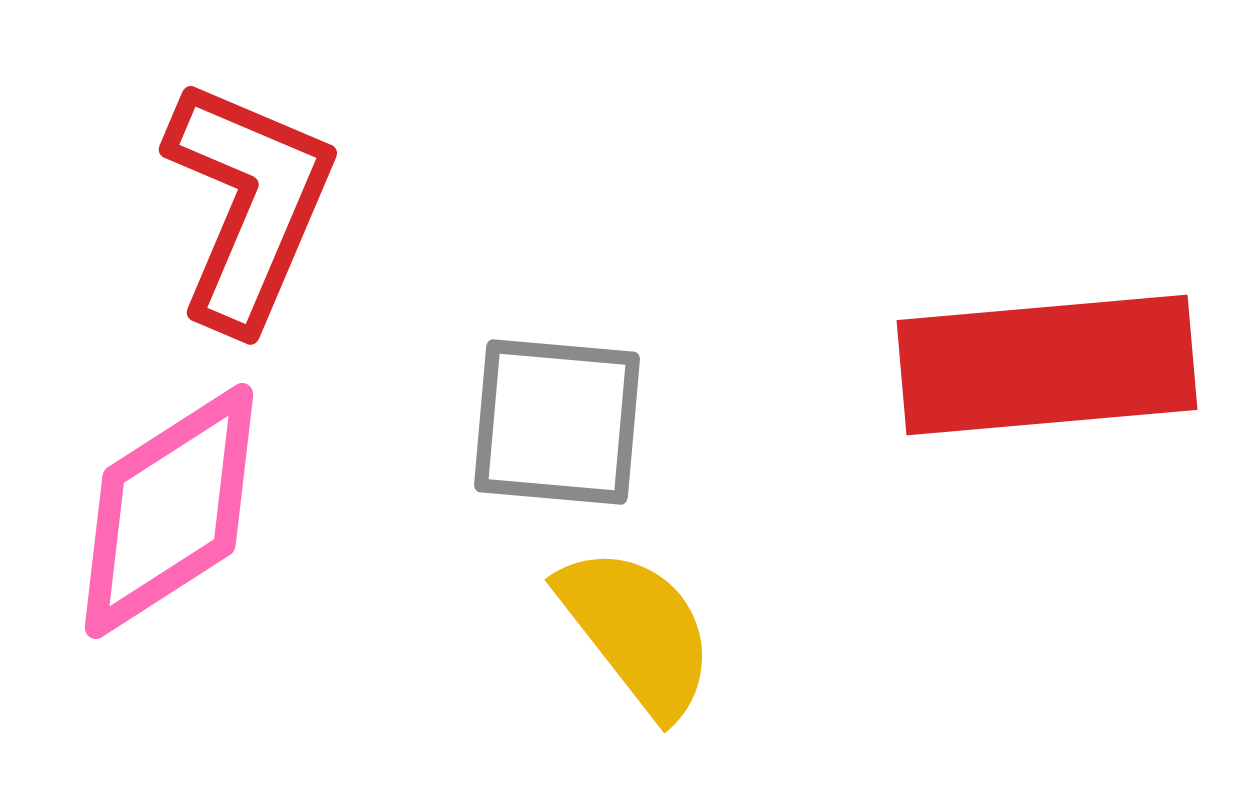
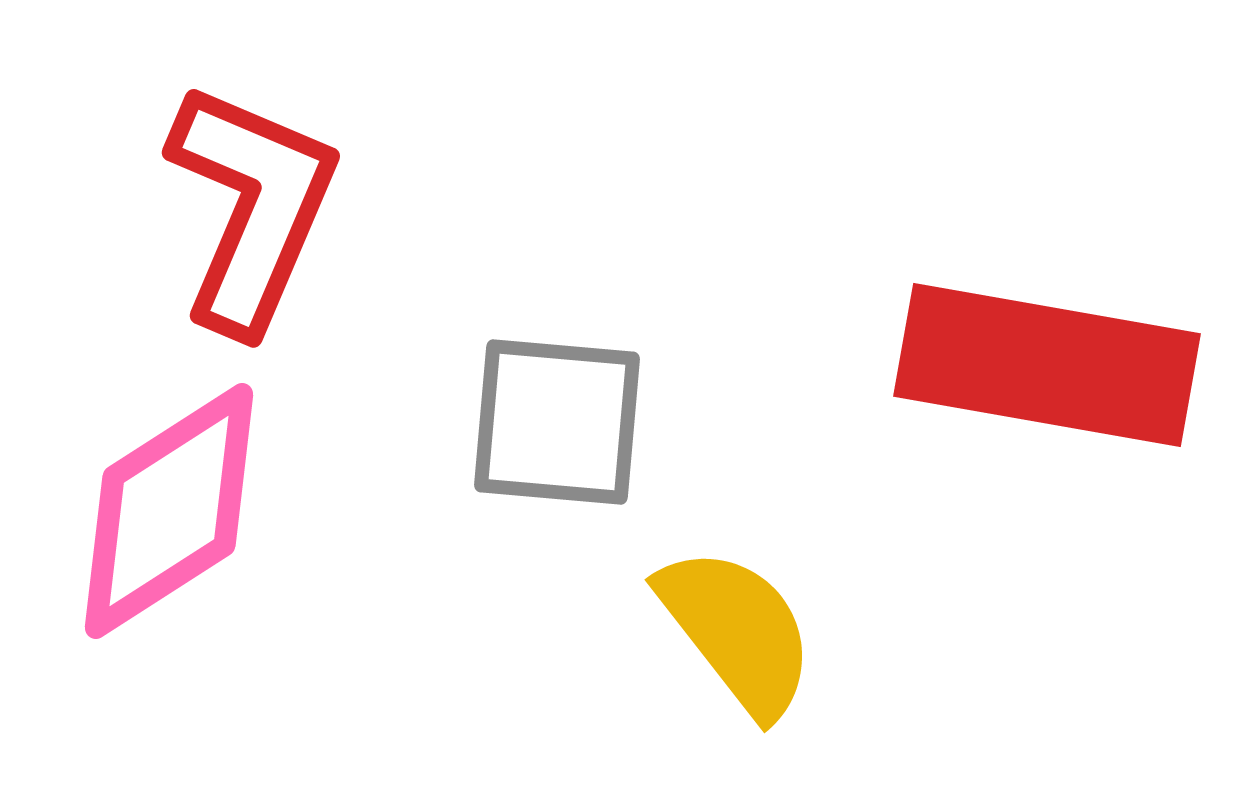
red L-shape: moved 3 px right, 3 px down
red rectangle: rotated 15 degrees clockwise
yellow semicircle: moved 100 px right
